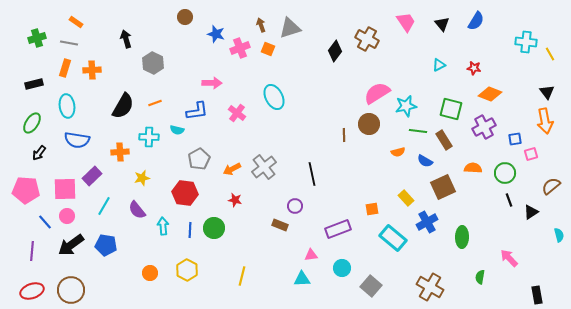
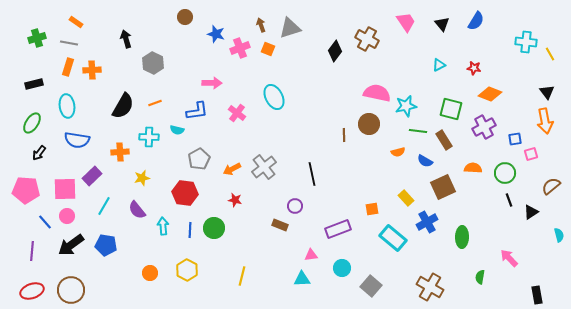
orange rectangle at (65, 68): moved 3 px right, 1 px up
pink semicircle at (377, 93): rotated 44 degrees clockwise
